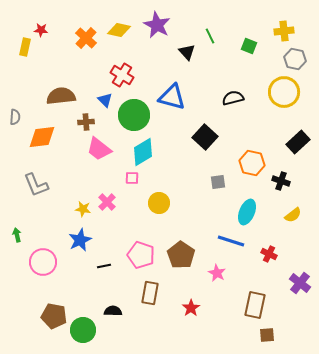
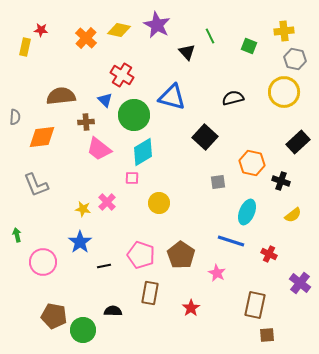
blue star at (80, 240): moved 2 px down; rotated 10 degrees counterclockwise
